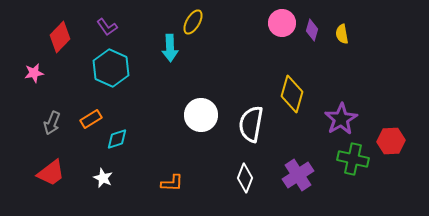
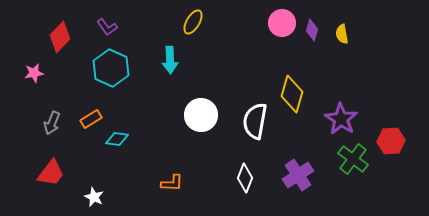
cyan arrow: moved 12 px down
purple star: rotated 8 degrees counterclockwise
white semicircle: moved 4 px right, 3 px up
cyan diamond: rotated 25 degrees clockwise
green cross: rotated 24 degrees clockwise
red trapezoid: rotated 16 degrees counterclockwise
white star: moved 9 px left, 19 px down
